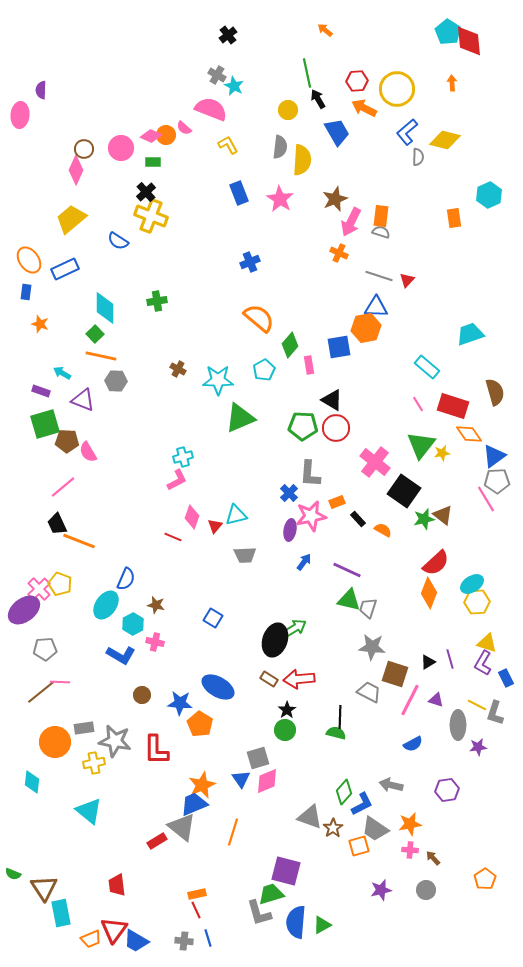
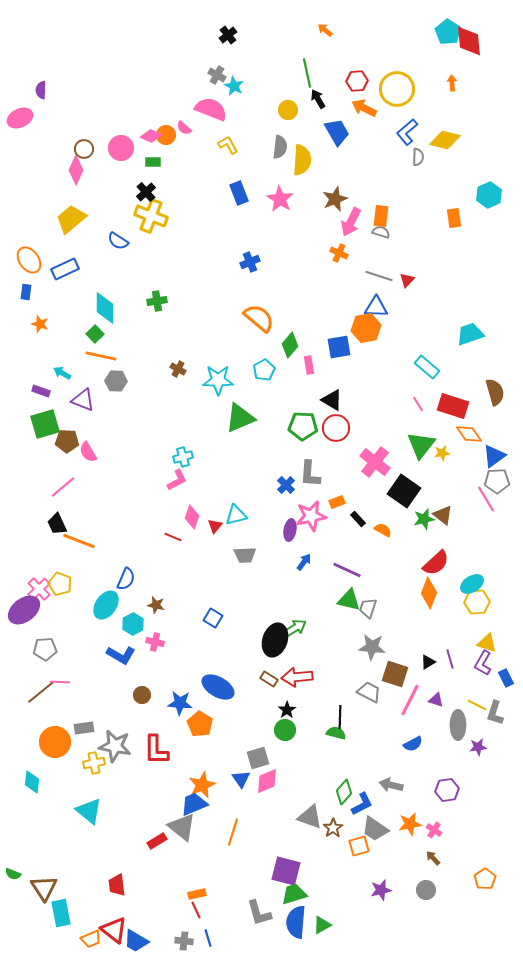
pink ellipse at (20, 115): moved 3 px down; rotated 60 degrees clockwise
blue cross at (289, 493): moved 3 px left, 8 px up
red arrow at (299, 679): moved 2 px left, 2 px up
gray star at (115, 741): moved 5 px down
pink cross at (410, 850): moved 24 px right, 20 px up; rotated 28 degrees clockwise
green trapezoid at (271, 894): moved 23 px right
red triangle at (114, 930): rotated 28 degrees counterclockwise
